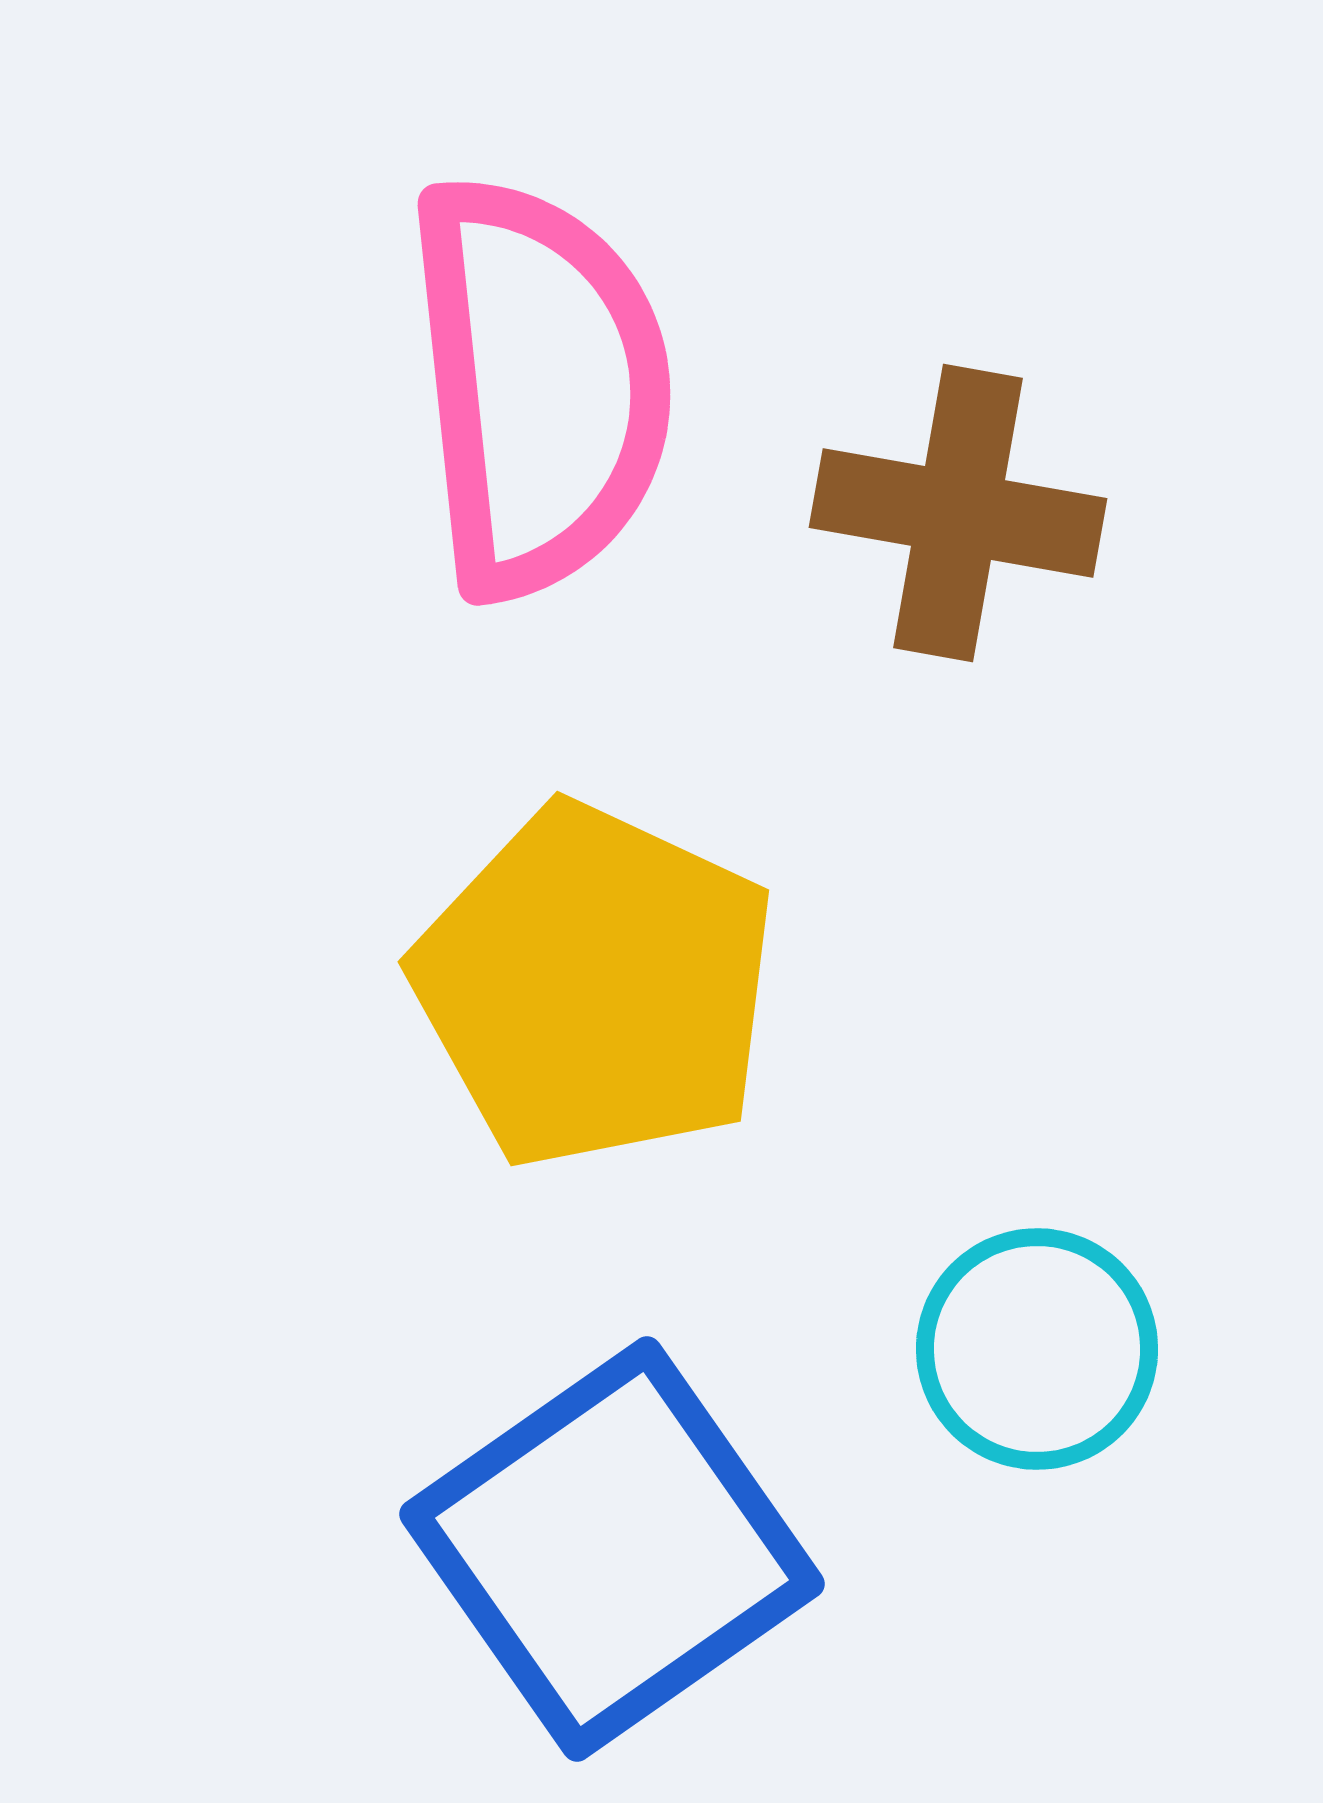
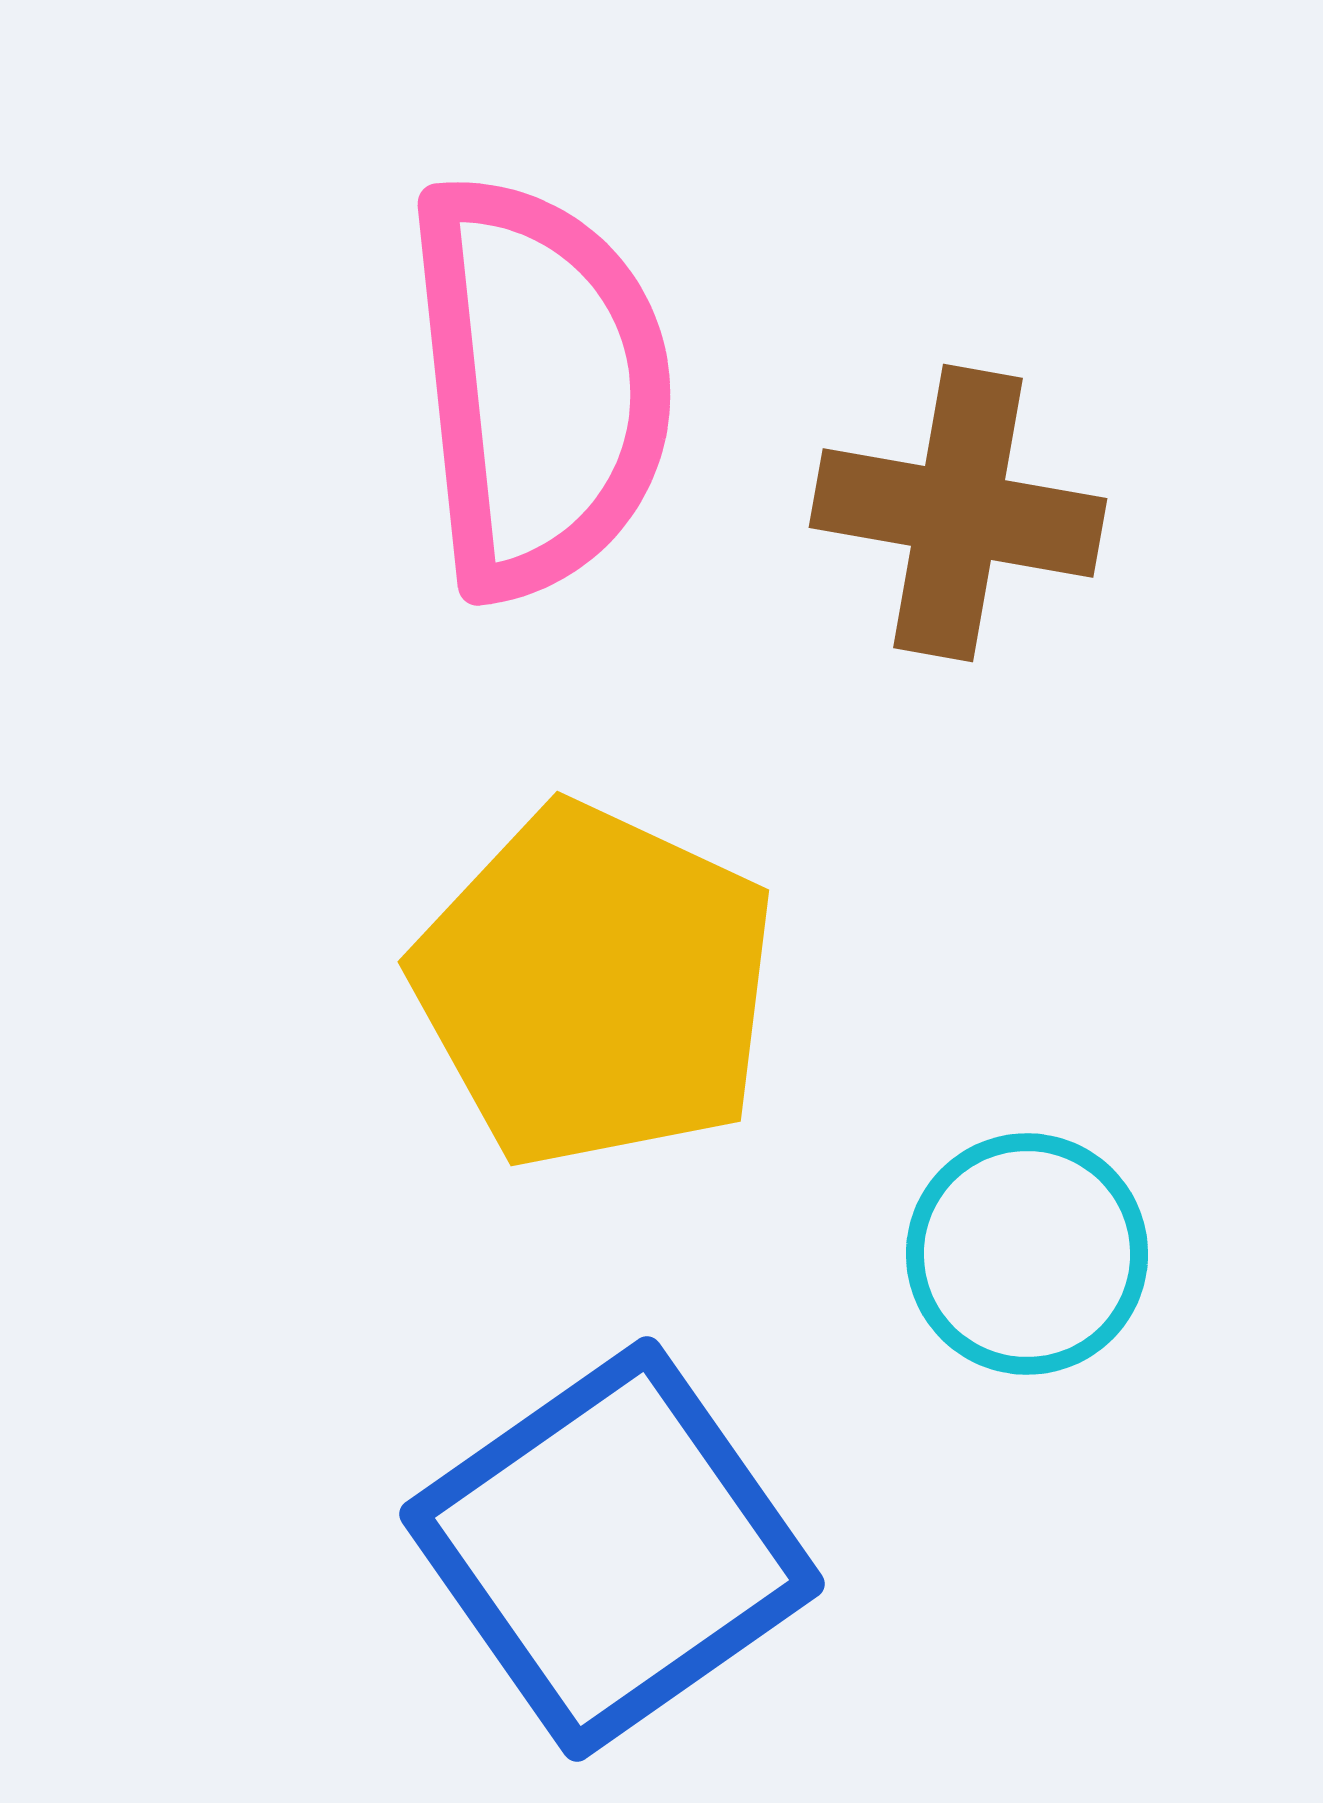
cyan circle: moved 10 px left, 95 px up
